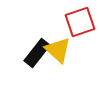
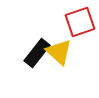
yellow triangle: moved 1 px right, 2 px down
